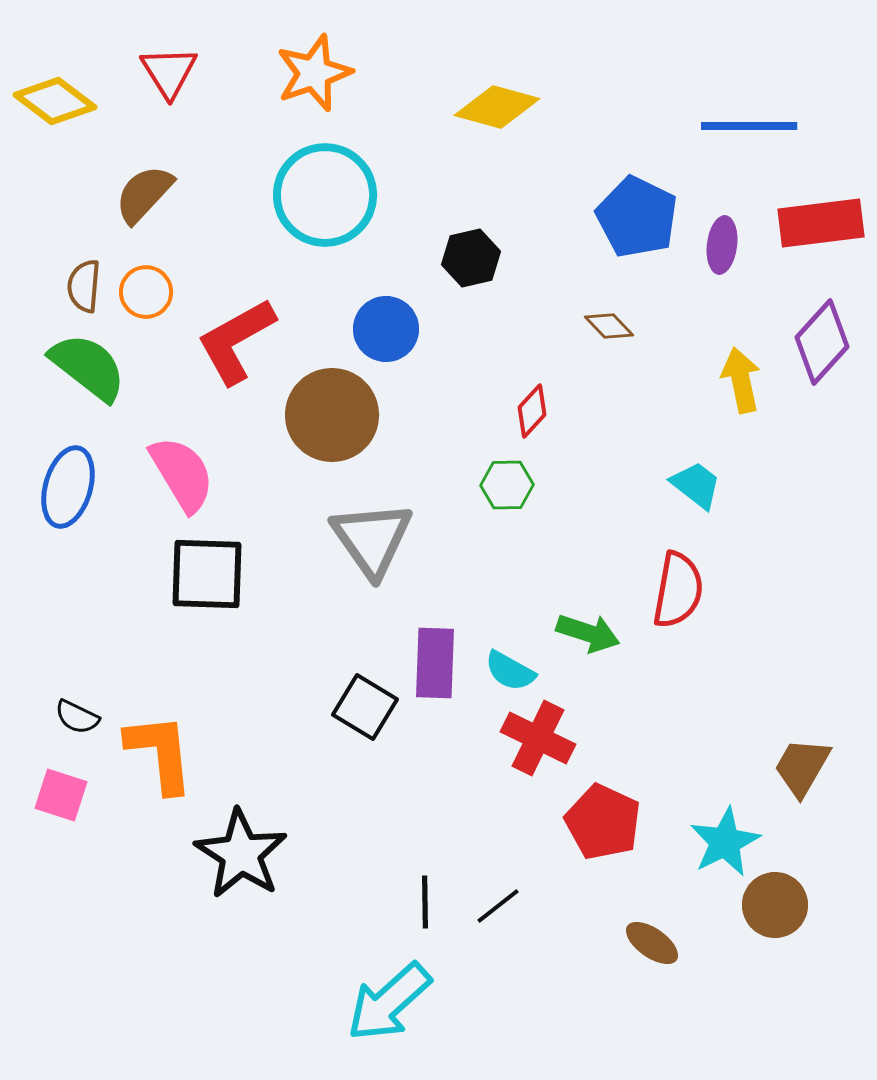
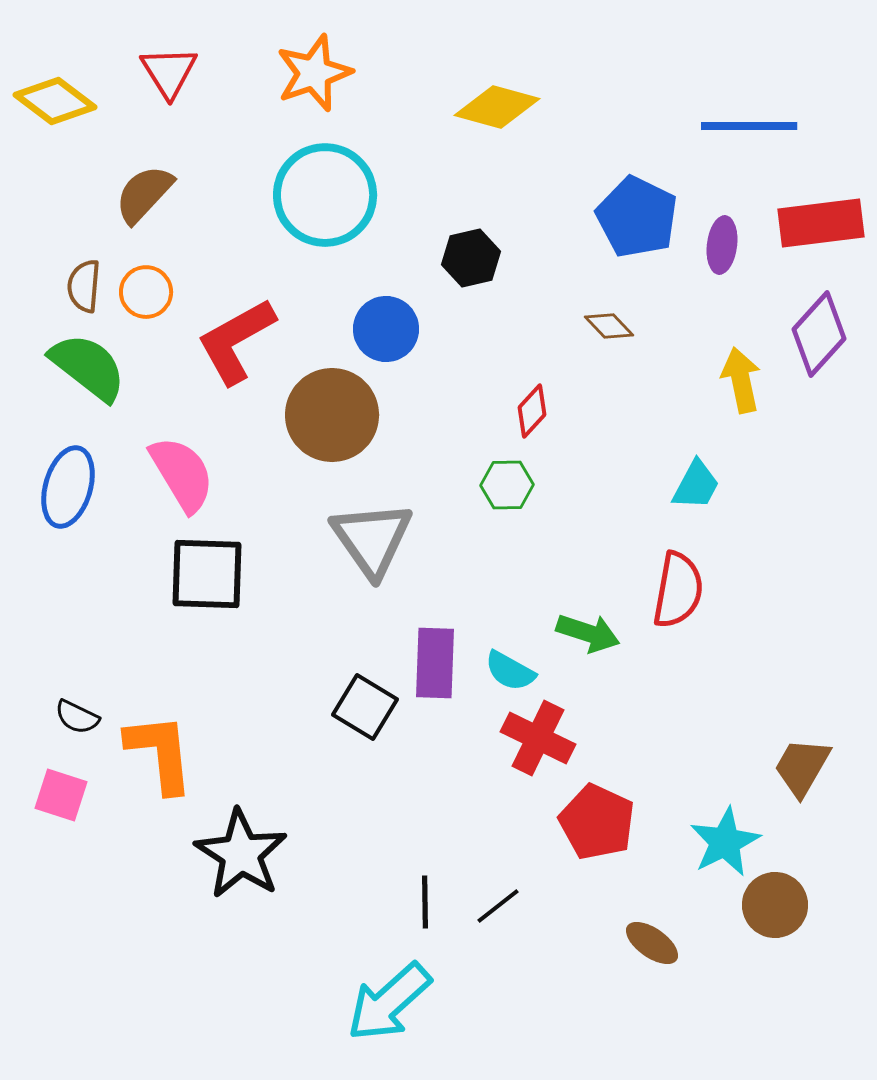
purple diamond at (822, 342): moved 3 px left, 8 px up
cyan trapezoid at (696, 485): rotated 80 degrees clockwise
red pentagon at (603, 822): moved 6 px left
